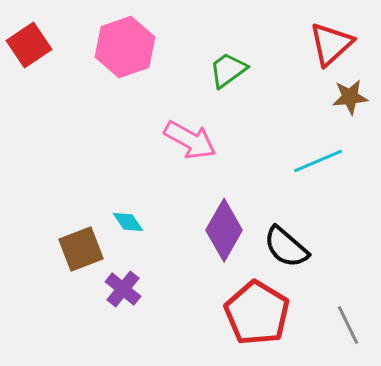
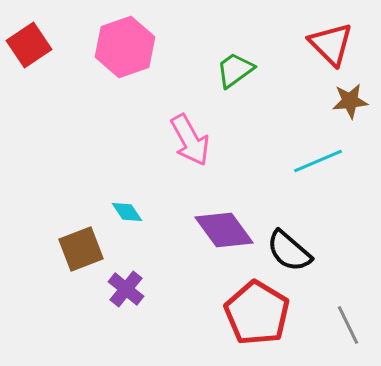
red triangle: rotated 33 degrees counterclockwise
green trapezoid: moved 7 px right
brown star: moved 4 px down
pink arrow: rotated 32 degrees clockwise
cyan diamond: moved 1 px left, 10 px up
purple diamond: rotated 66 degrees counterclockwise
black semicircle: moved 3 px right, 4 px down
purple cross: moved 3 px right
